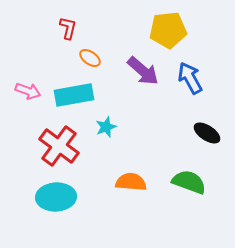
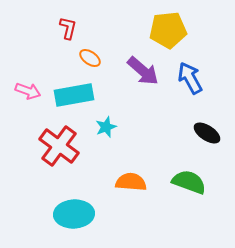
cyan ellipse: moved 18 px right, 17 px down
